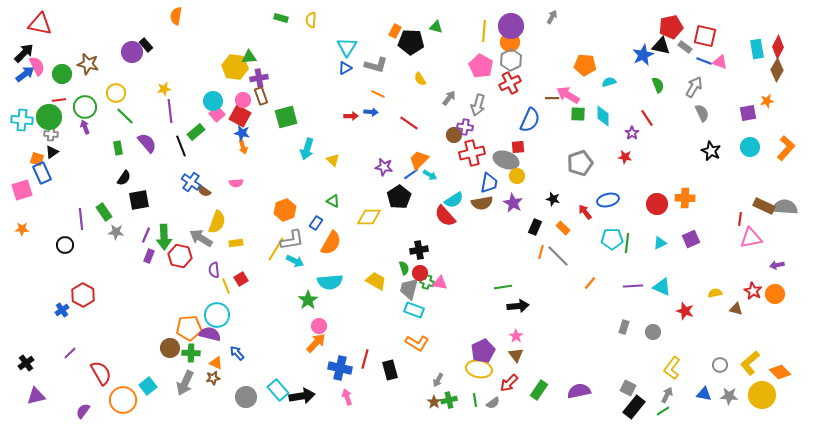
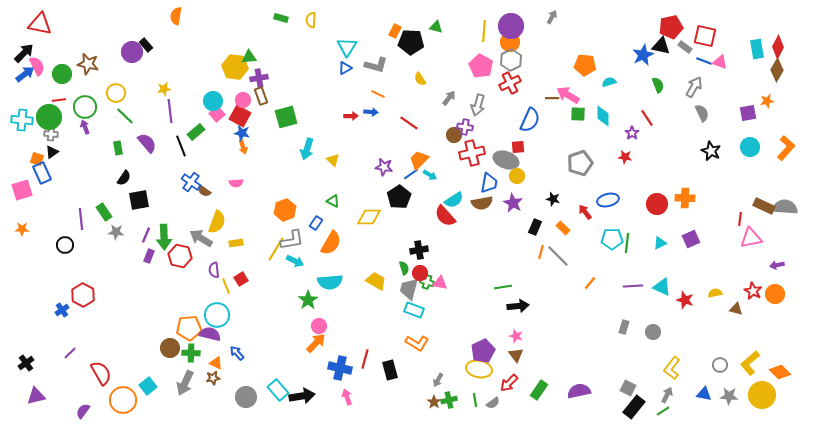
red star at (685, 311): moved 11 px up
pink star at (516, 336): rotated 16 degrees counterclockwise
